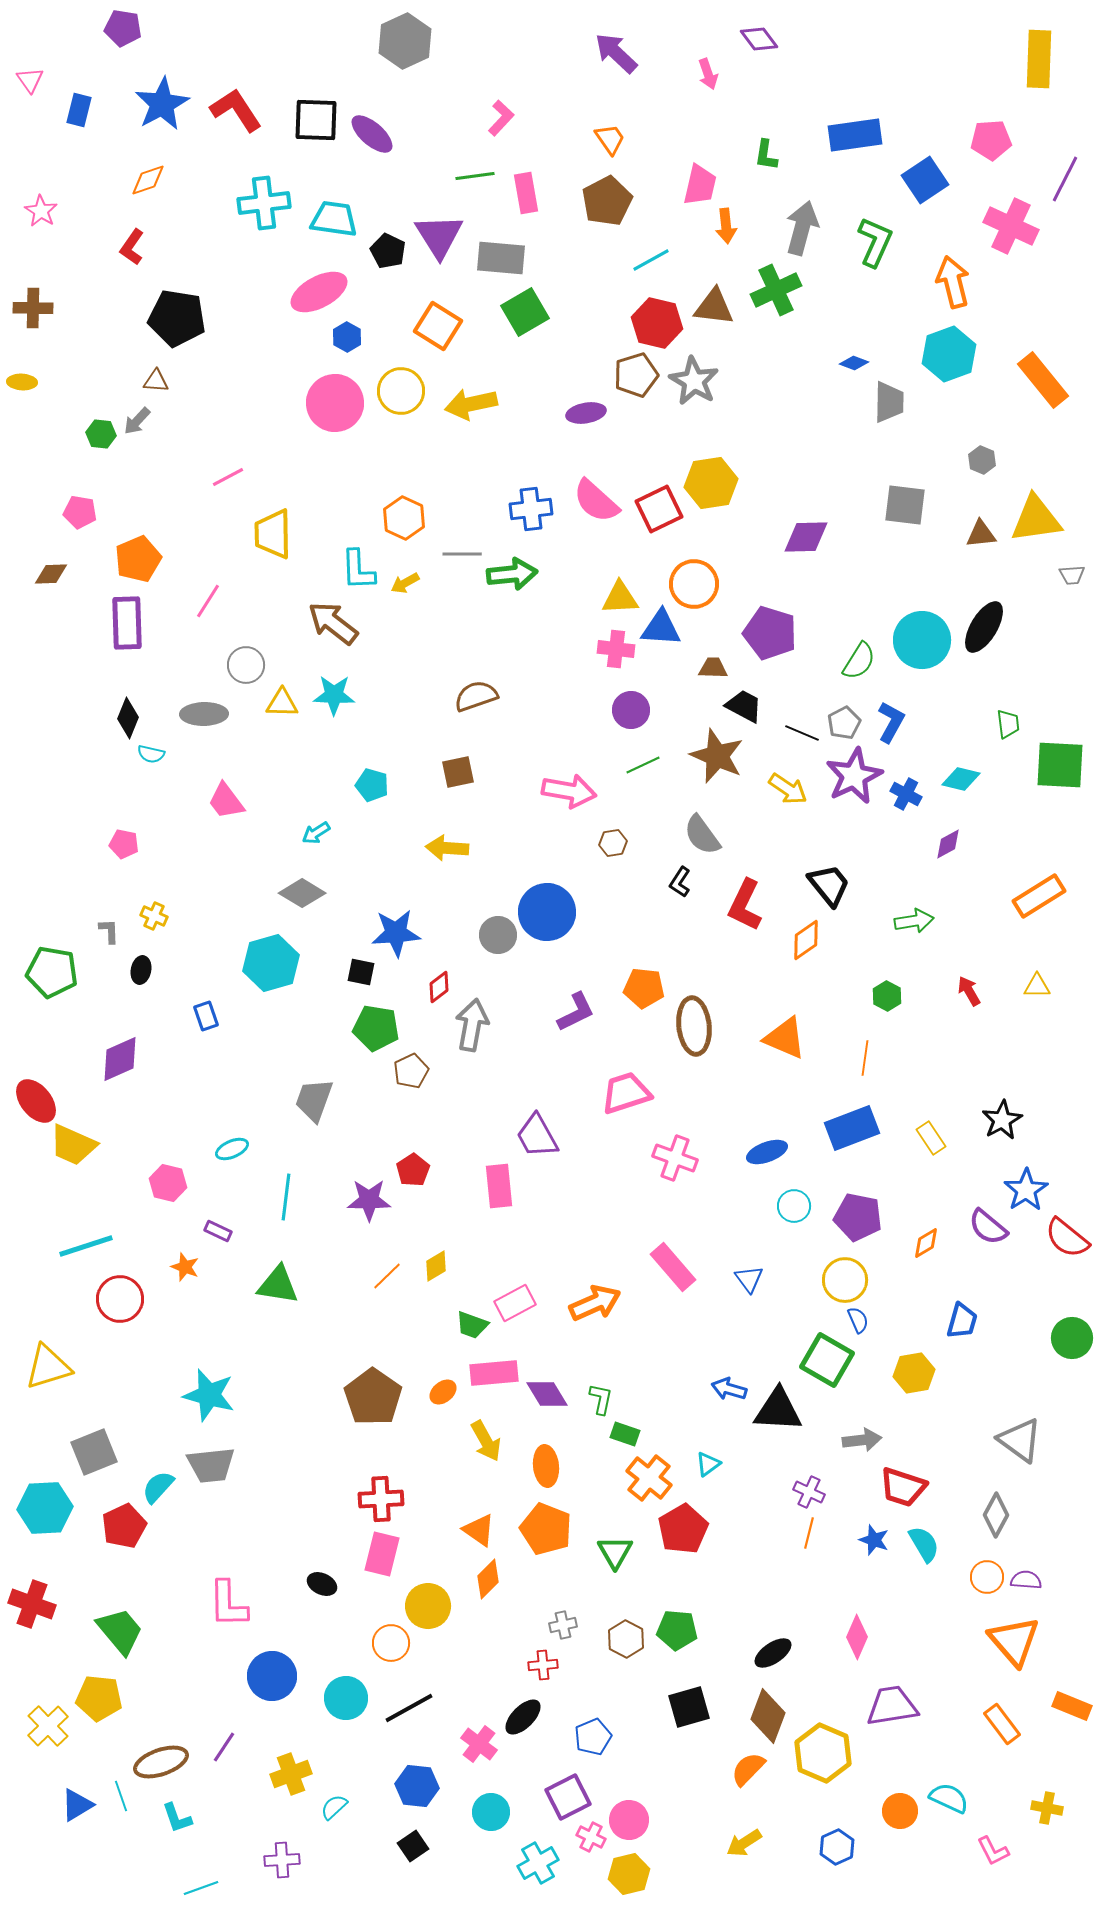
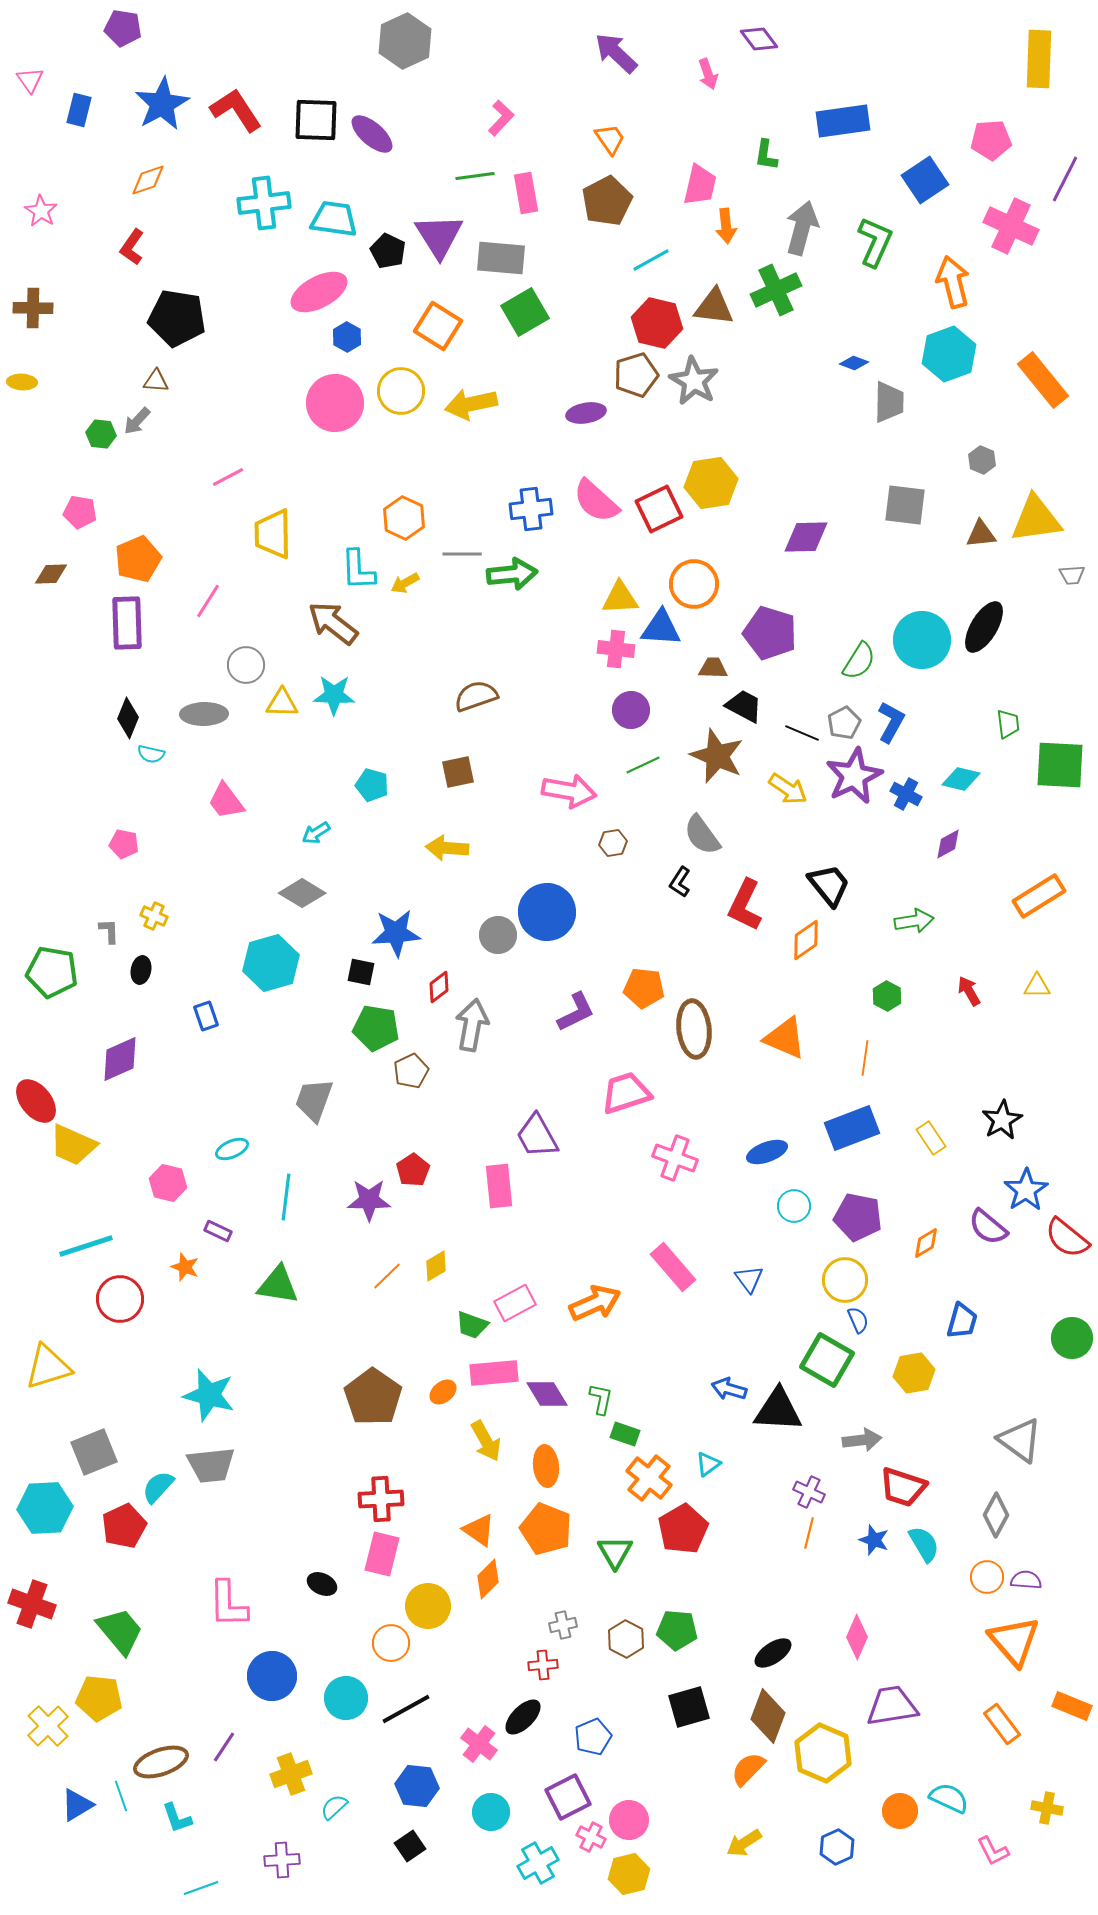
blue rectangle at (855, 135): moved 12 px left, 14 px up
brown ellipse at (694, 1026): moved 3 px down
black line at (409, 1708): moved 3 px left, 1 px down
black square at (413, 1846): moved 3 px left
